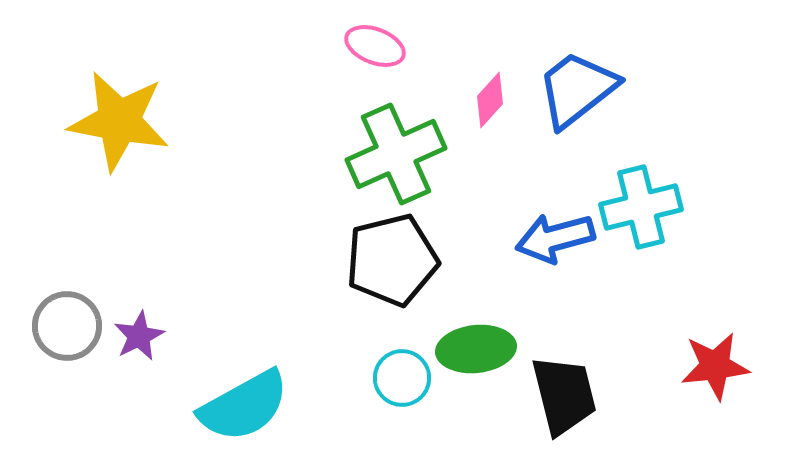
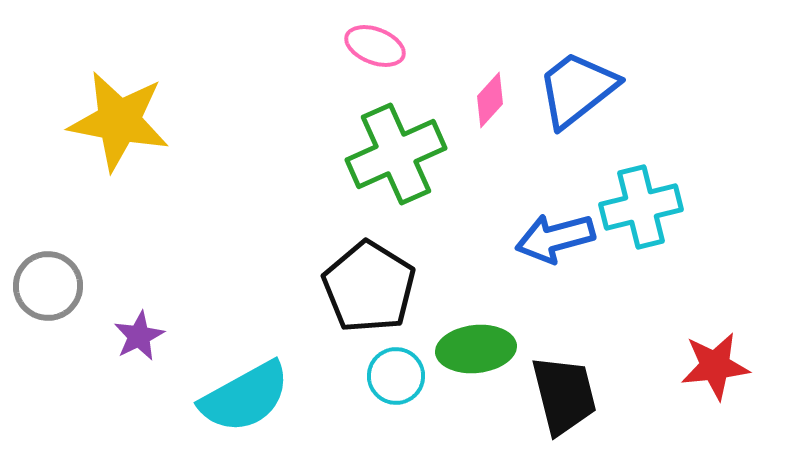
black pentagon: moved 23 px left, 27 px down; rotated 26 degrees counterclockwise
gray circle: moved 19 px left, 40 px up
cyan circle: moved 6 px left, 2 px up
cyan semicircle: moved 1 px right, 9 px up
